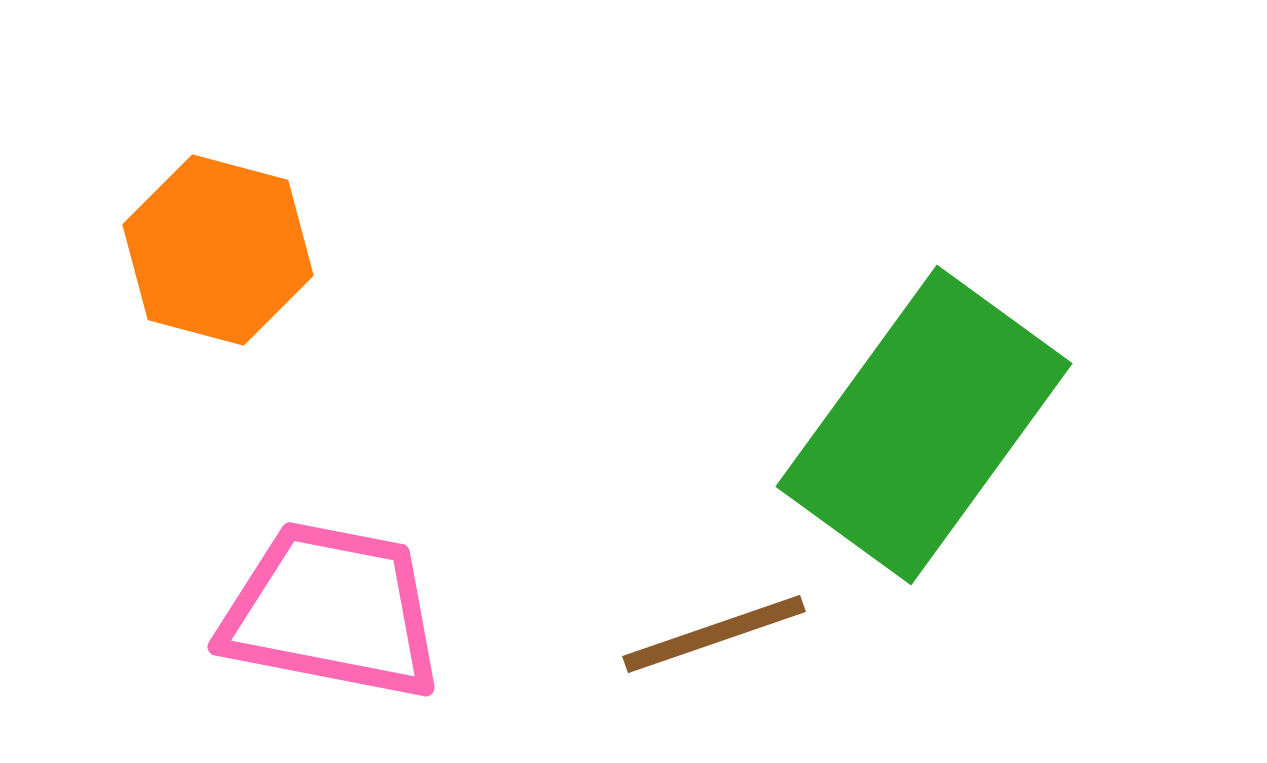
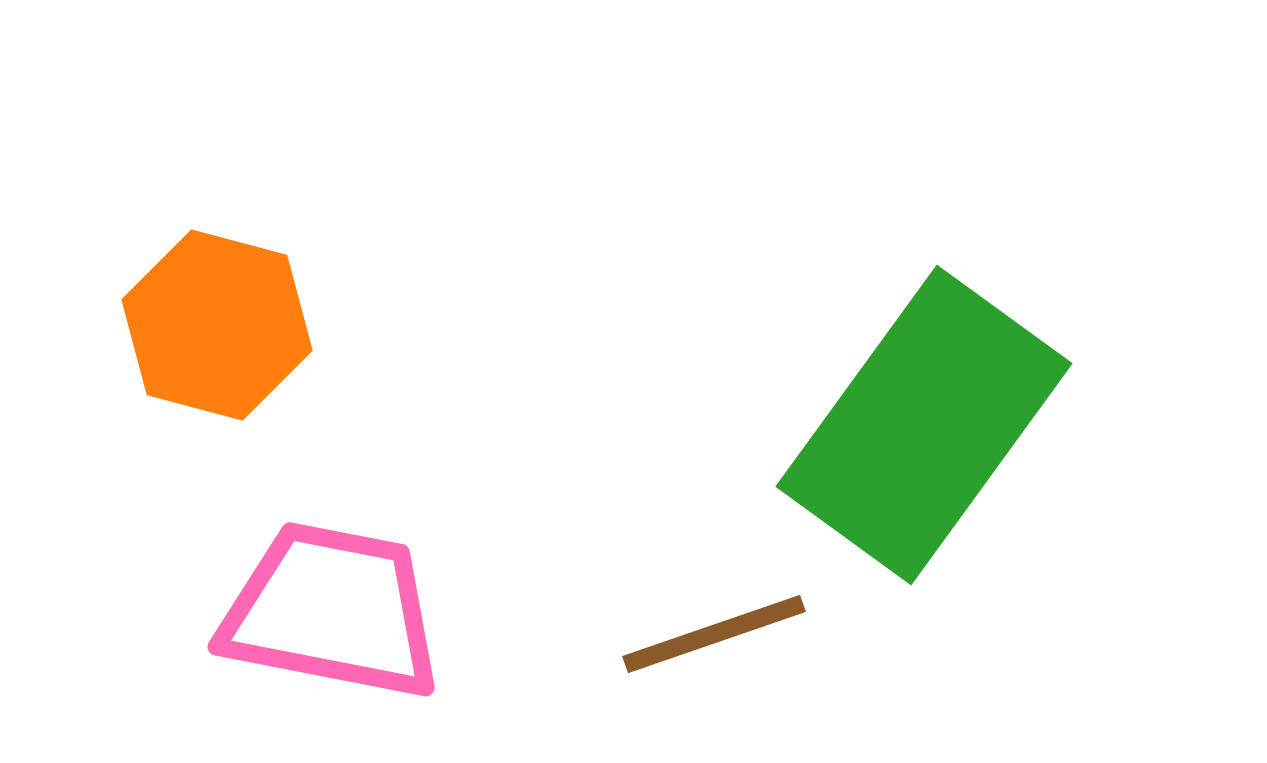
orange hexagon: moved 1 px left, 75 px down
